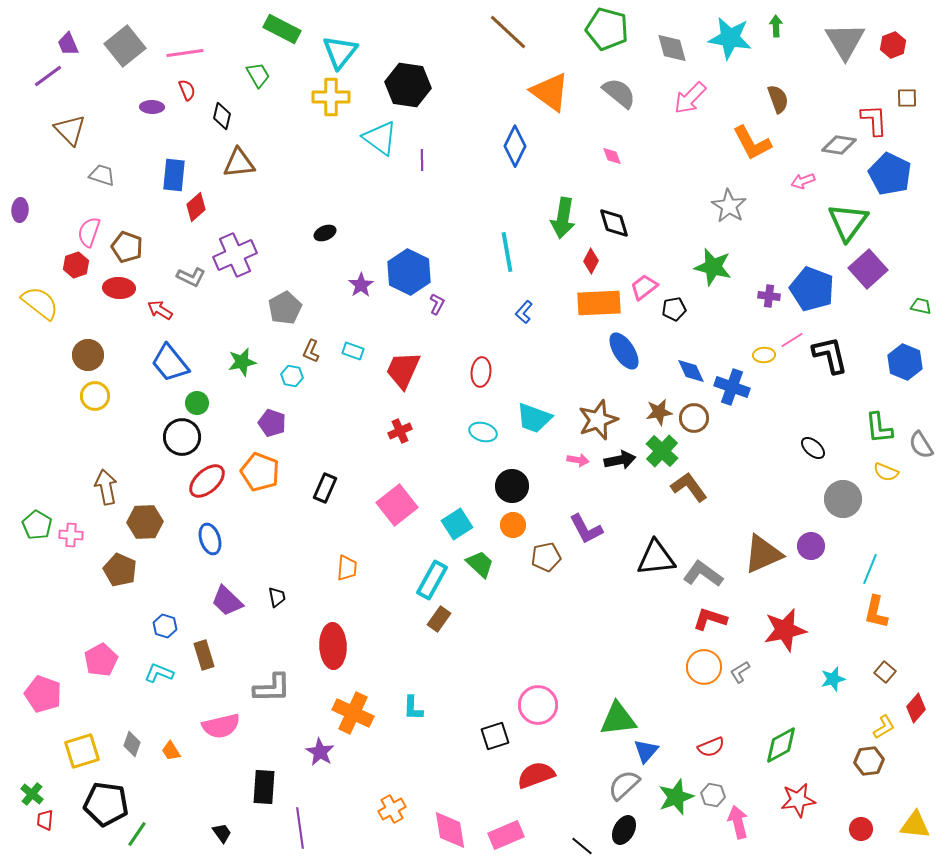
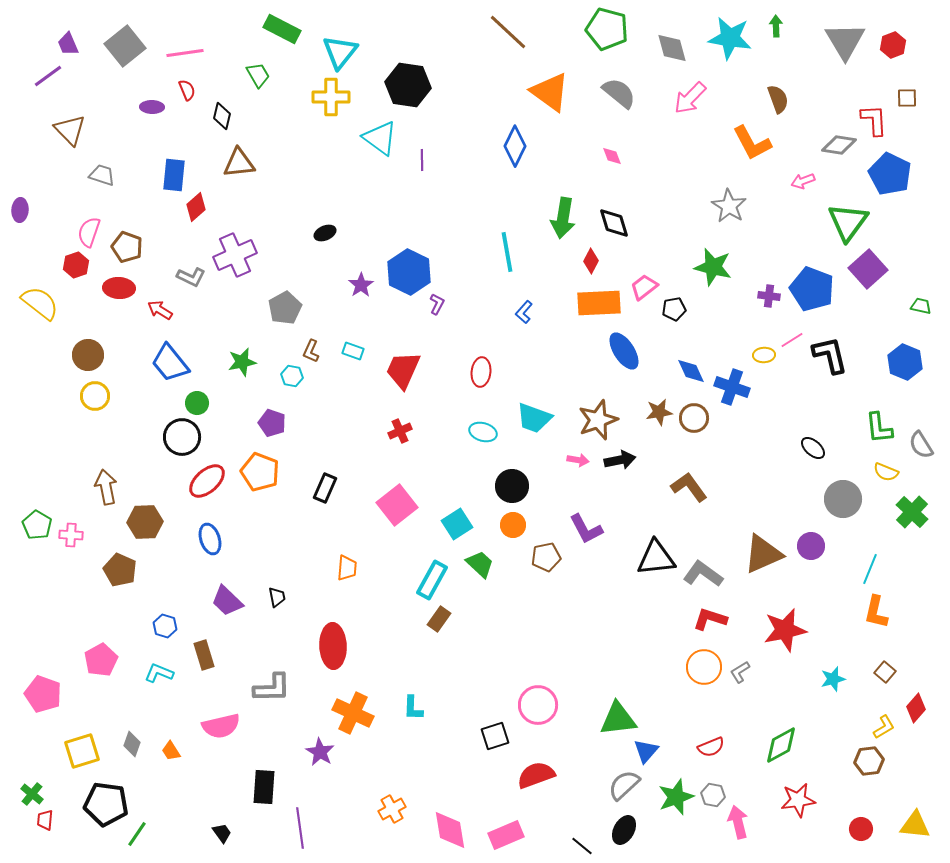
green cross at (662, 451): moved 250 px right, 61 px down
